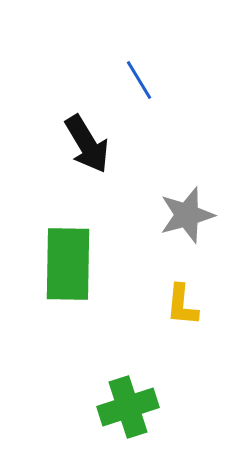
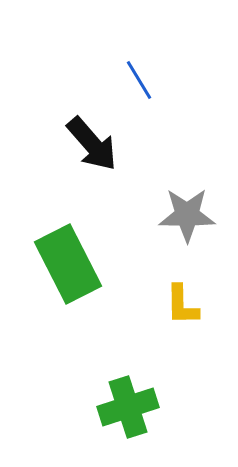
black arrow: moved 5 px right; rotated 10 degrees counterclockwise
gray star: rotated 16 degrees clockwise
green rectangle: rotated 28 degrees counterclockwise
yellow L-shape: rotated 6 degrees counterclockwise
